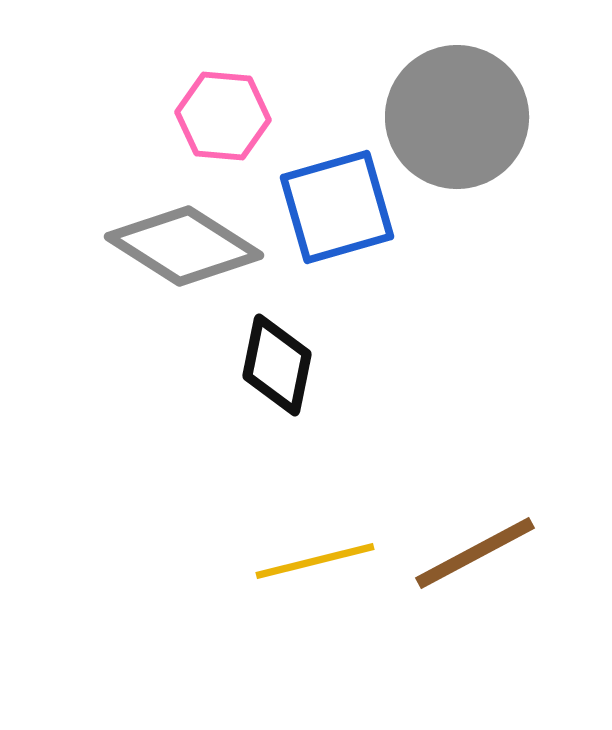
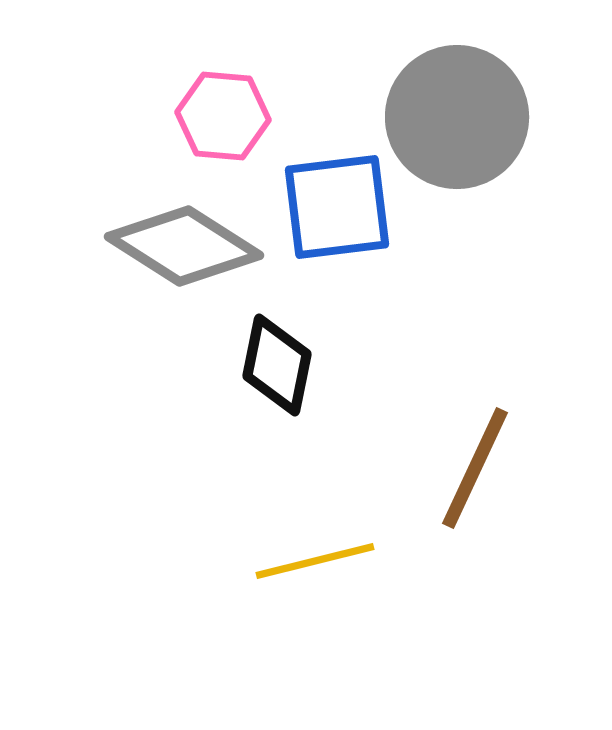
blue square: rotated 9 degrees clockwise
brown line: moved 85 px up; rotated 37 degrees counterclockwise
